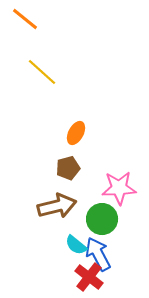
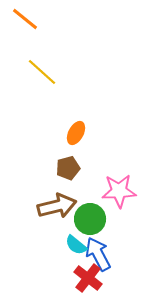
pink star: moved 3 px down
green circle: moved 12 px left
red cross: moved 1 px left, 1 px down
